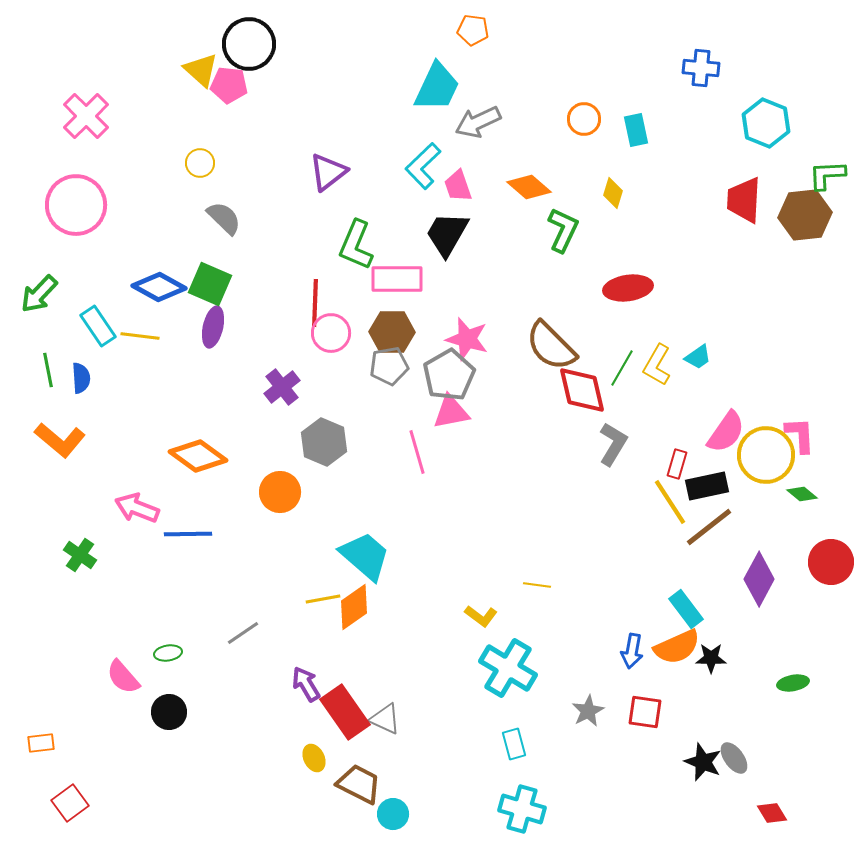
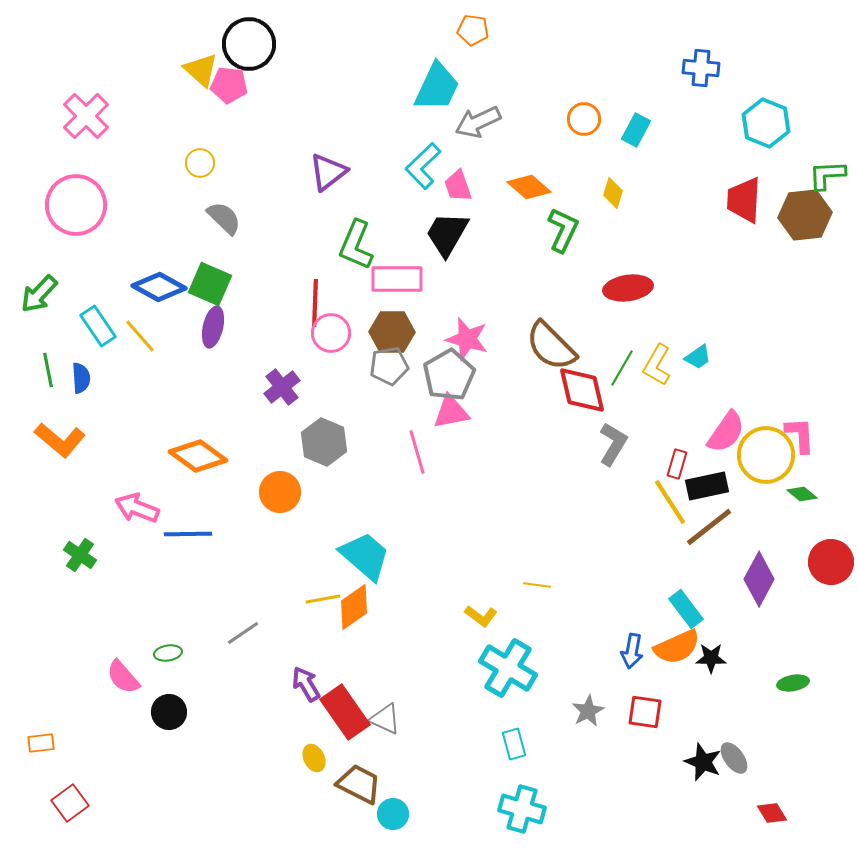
cyan rectangle at (636, 130): rotated 40 degrees clockwise
yellow line at (140, 336): rotated 42 degrees clockwise
